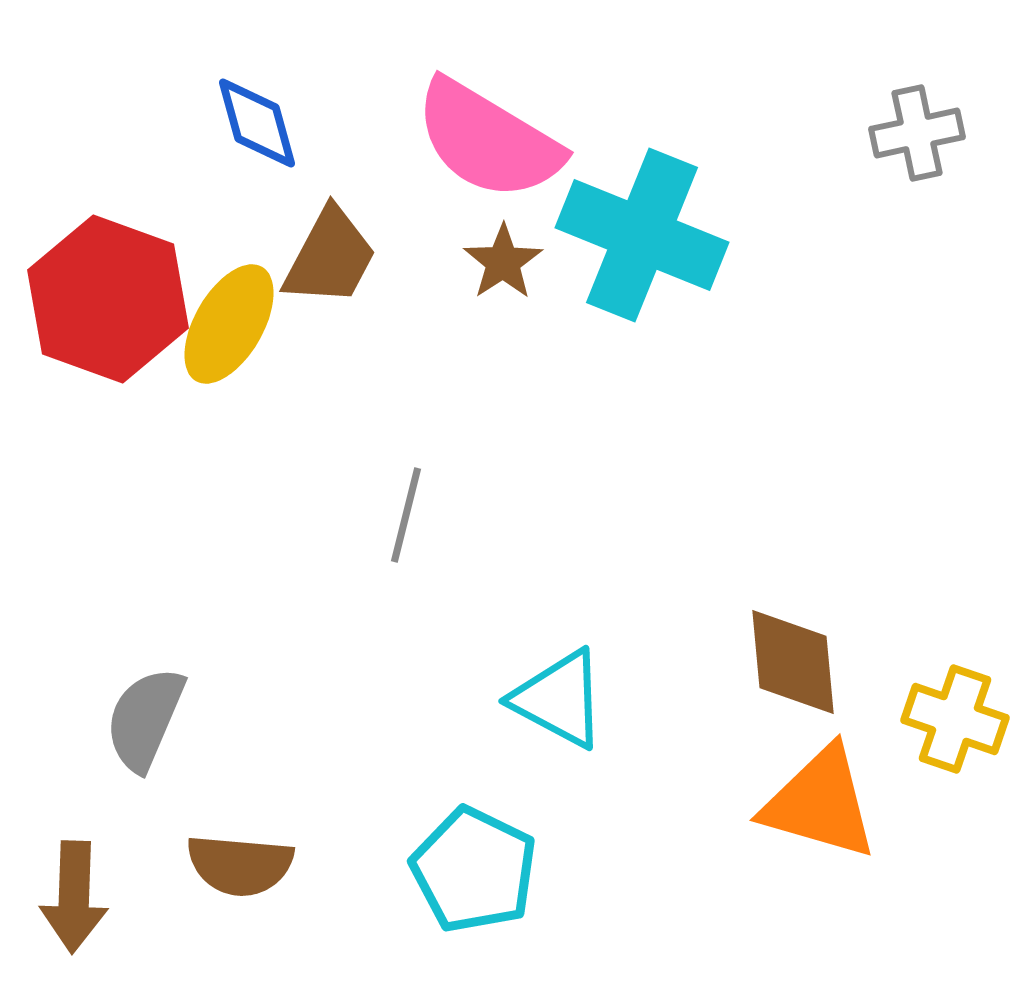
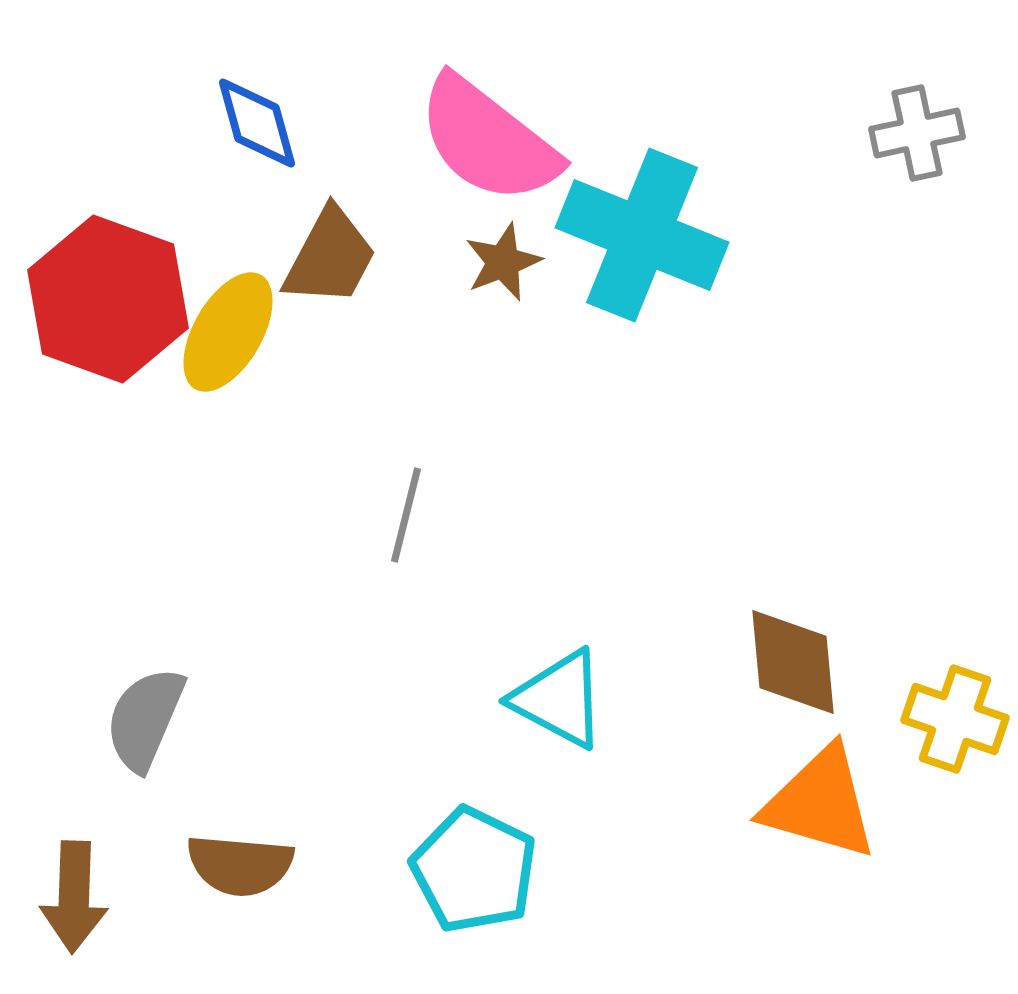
pink semicircle: rotated 7 degrees clockwise
brown star: rotated 12 degrees clockwise
yellow ellipse: moved 1 px left, 8 px down
